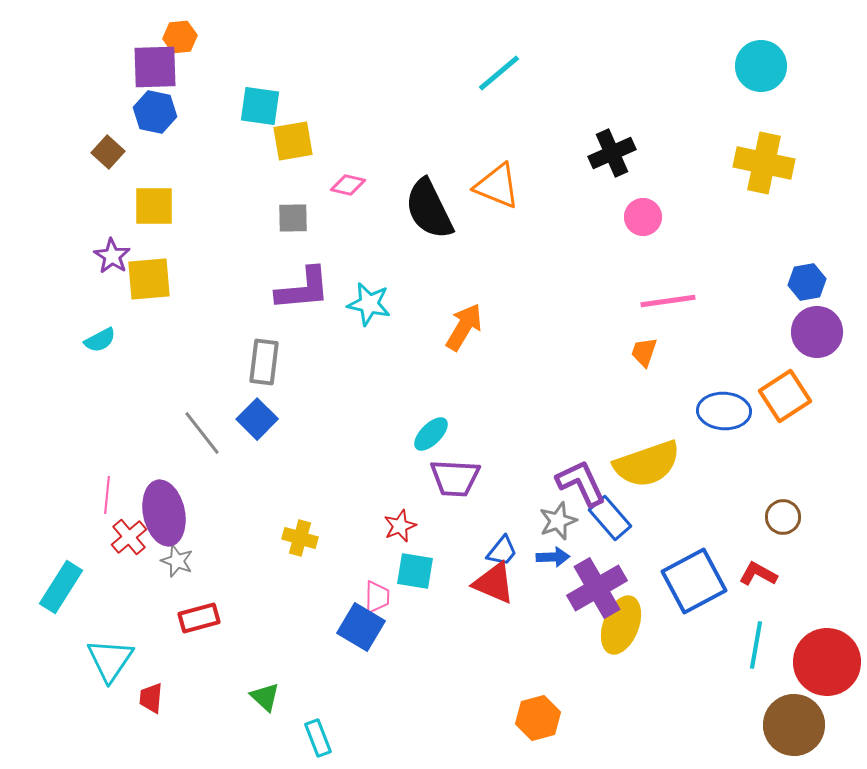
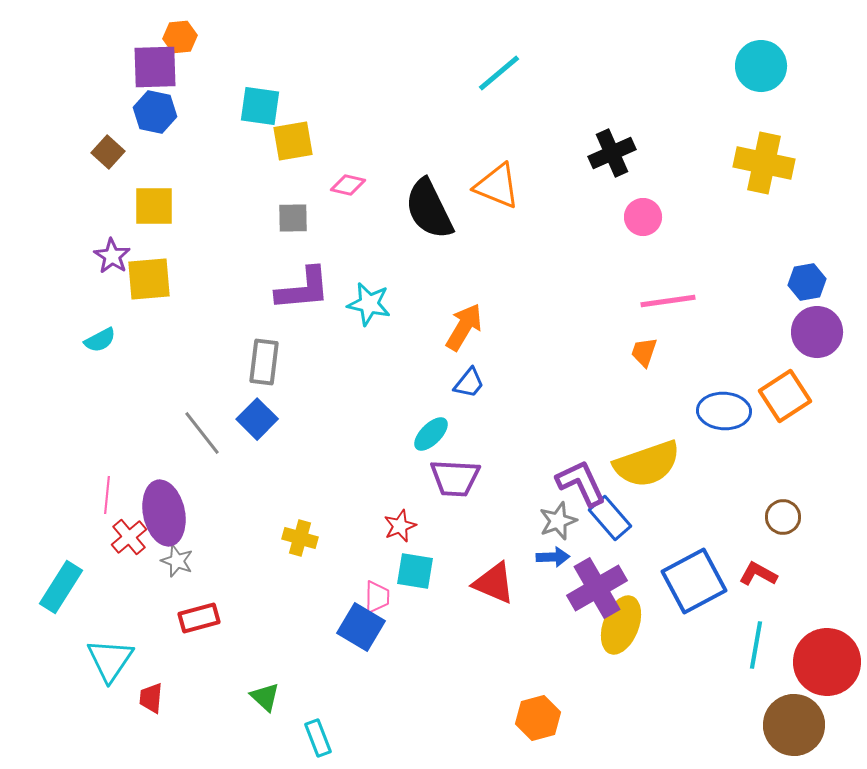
blue trapezoid at (502, 551): moved 33 px left, 168 px up
